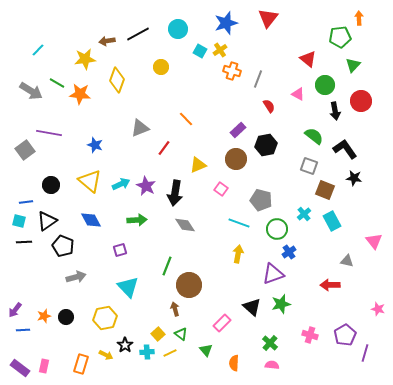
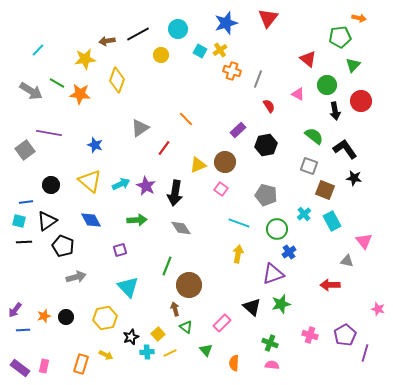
orange arrow at (359, 18): rotated 104 degrees clockwise
yellow circle at (161, 67): moved 12 px up
green circle at (325, 85): moved 2 px right
gray triangle at (140, 128): rotated 12 degrees counterclockwise
brown circle at (236, 159): moved 11 px left, 3 px down
gray pentagon at (261, 200): moved 5 px right, 5 px up
gray diamond at (185, 225): moved 4 px left, 3 px down
pink triangle at (374, 241): moved 10 px left
green triangle at (181, 334): moved 5 px right, 7 px up
green cross at (270, 343): rotated 21 degrees counterclockwise
black star at (125, 345): moved 6 px right, 8 px up; rotated 14 degrees clockwise
